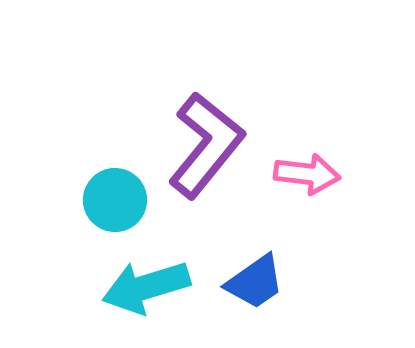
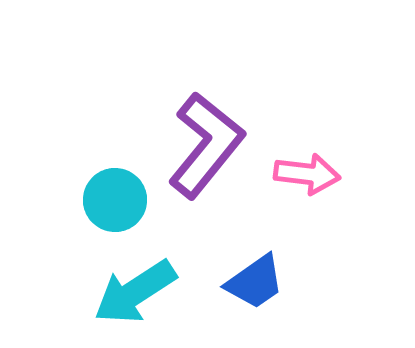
cyan arrow: moved 11 px left, 5 px down; rotated 16 degrees counterclockwise
